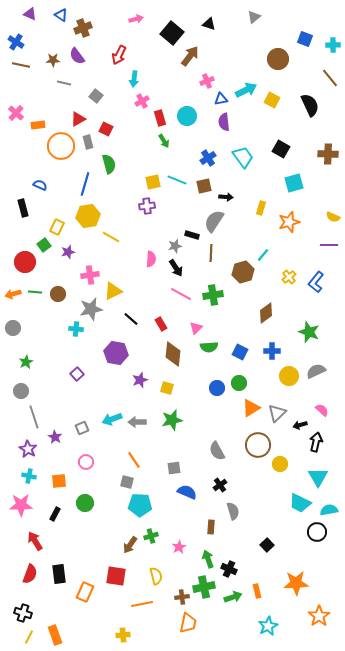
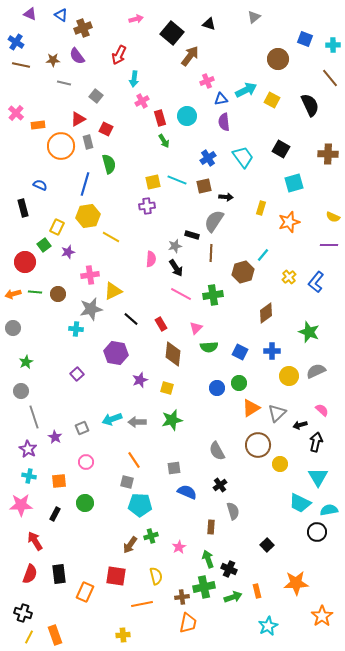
orange star at (319, 616): moved 3 px right
